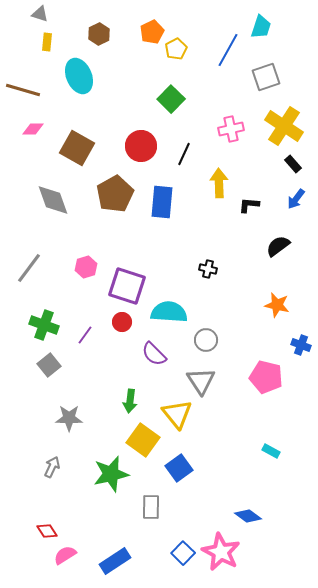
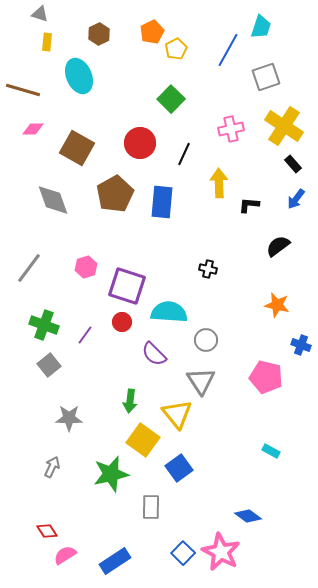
red circle at (141, 146): moved 1 px left, 3 px up
